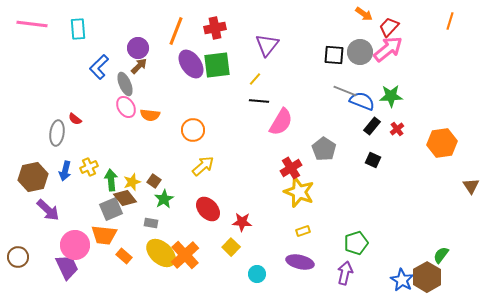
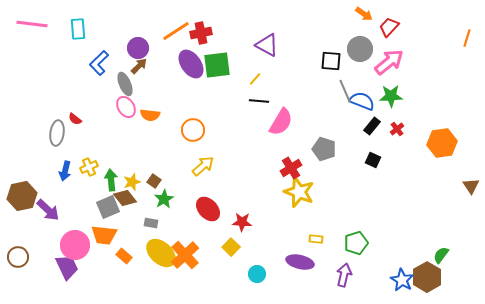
orange line at (450, 21): moved 17 px right, 17 px down
red cross at (215, 28): moved 14 px left, 5 px down
orange line at (176, 31): rotated 36 degrees clockwise
purple triangle at (267, 45): rotated 40 degrees counterclockwise
pink arrow at (388, 49): moved 1 px right, 13 px down
gray circle at (360, 52): moved 3 px up
black square at (334, 55): moved 3 px left, 6 px down
blue L-shape at (99, 67): moved 4 px up
gray line at (345, 91): rotated 45 degrees clockwise
gray pentagon at (324, 149): rotated 15 degrees counterclockwise
brown hexagon at (33, 177): moved 11 px left, 19 px down
gray square at (111, 209): moved 3 px left, 2 px up
yellow rectangle at (303, 231): moved 13 px right, 8 px down; rotated 24 degrees clockwise
purple arrow at (345, 273): moved 1 px left, 2 px down
